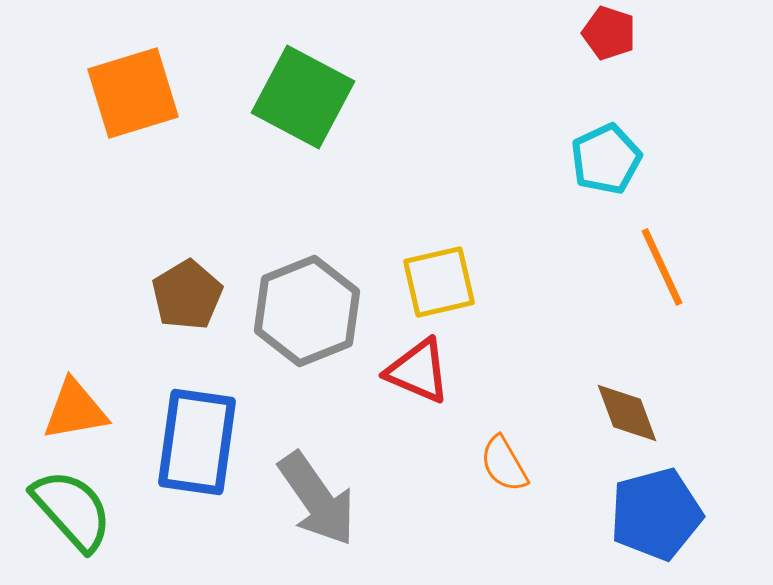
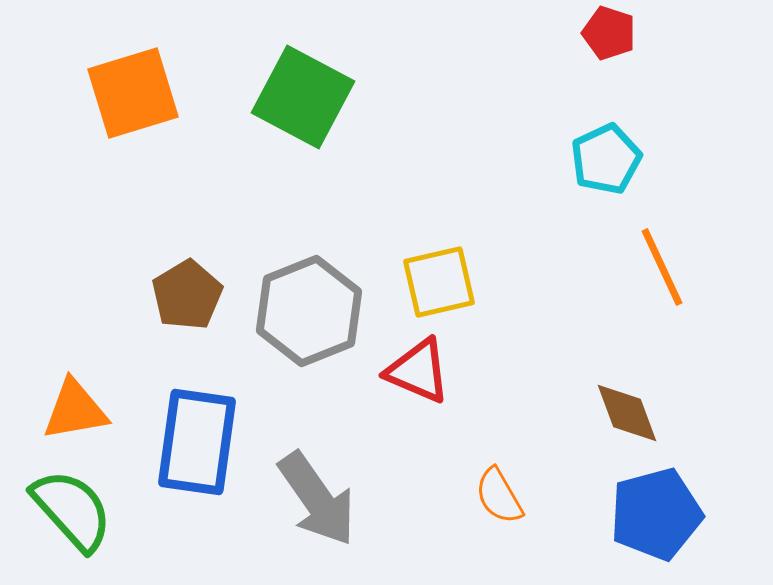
gray hexagon: moved 2 px right
orange semicircle: moved 5 px left, 32 px down
